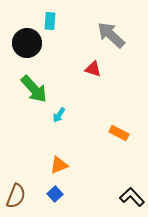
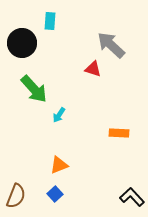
gray arrow: moved 10 px down
black circle: moved 5 px left
orange rectangle: rotated 24 degrees counterclockwise
